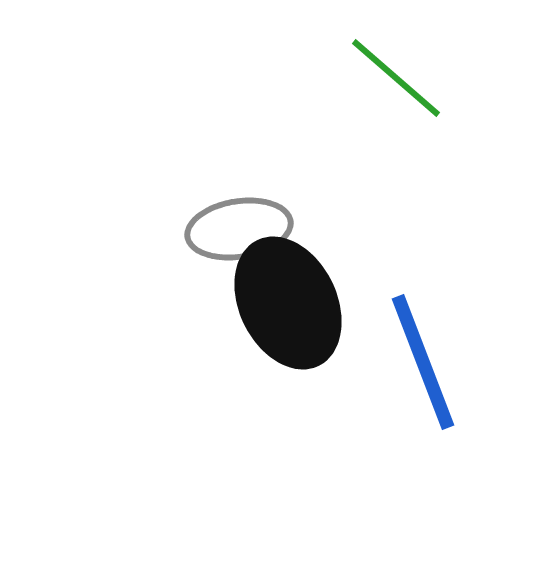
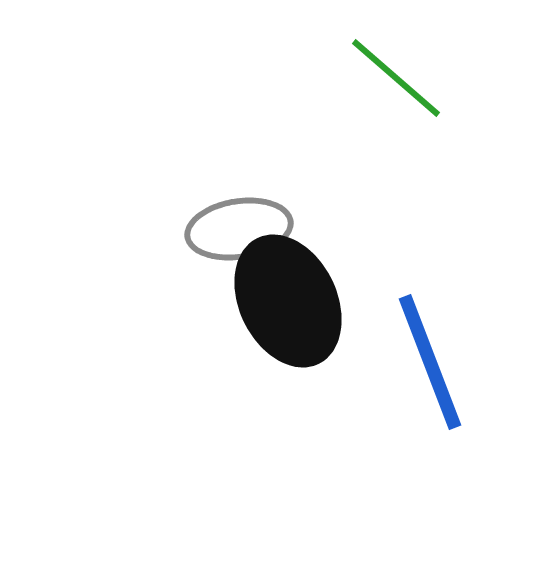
black ellipse: moved 2 px up
blue line: moved 7 px right
